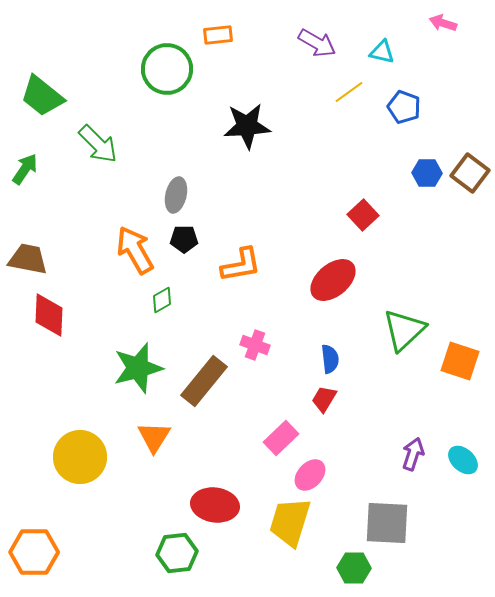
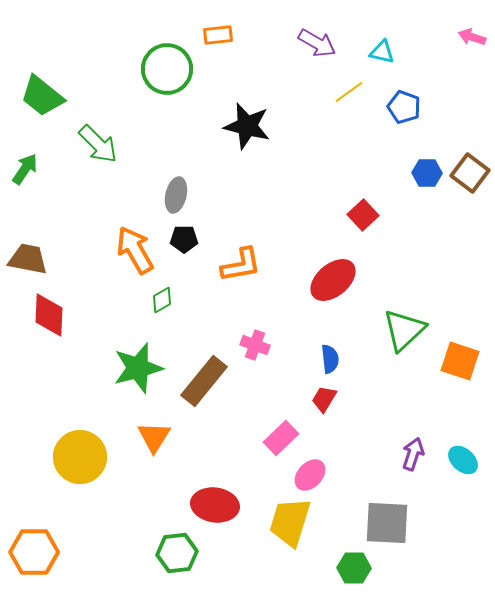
pink arrow at (443, 23): moved 29 px right, 14 px down
black star at (247, 126): rotated 18 degrees clockwise
